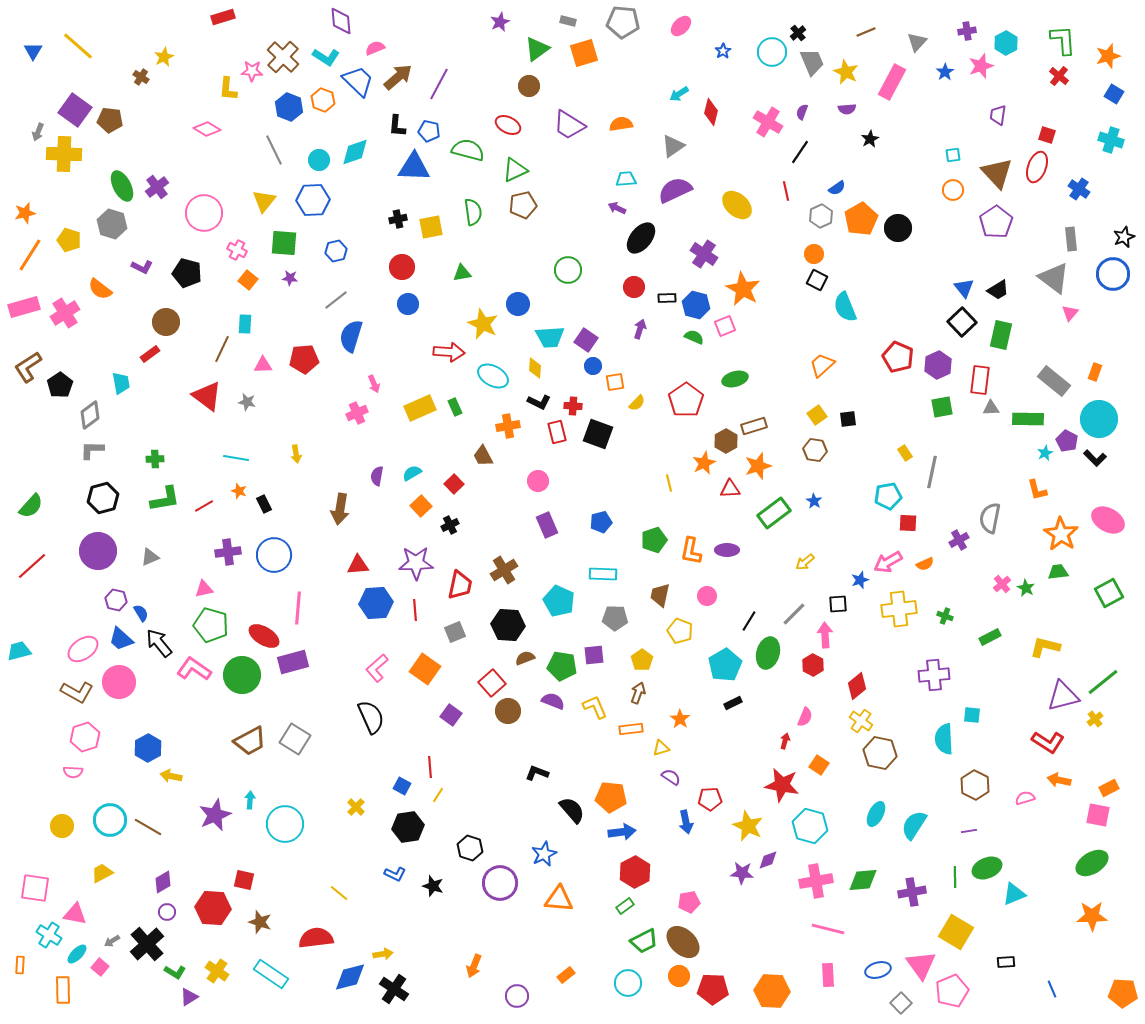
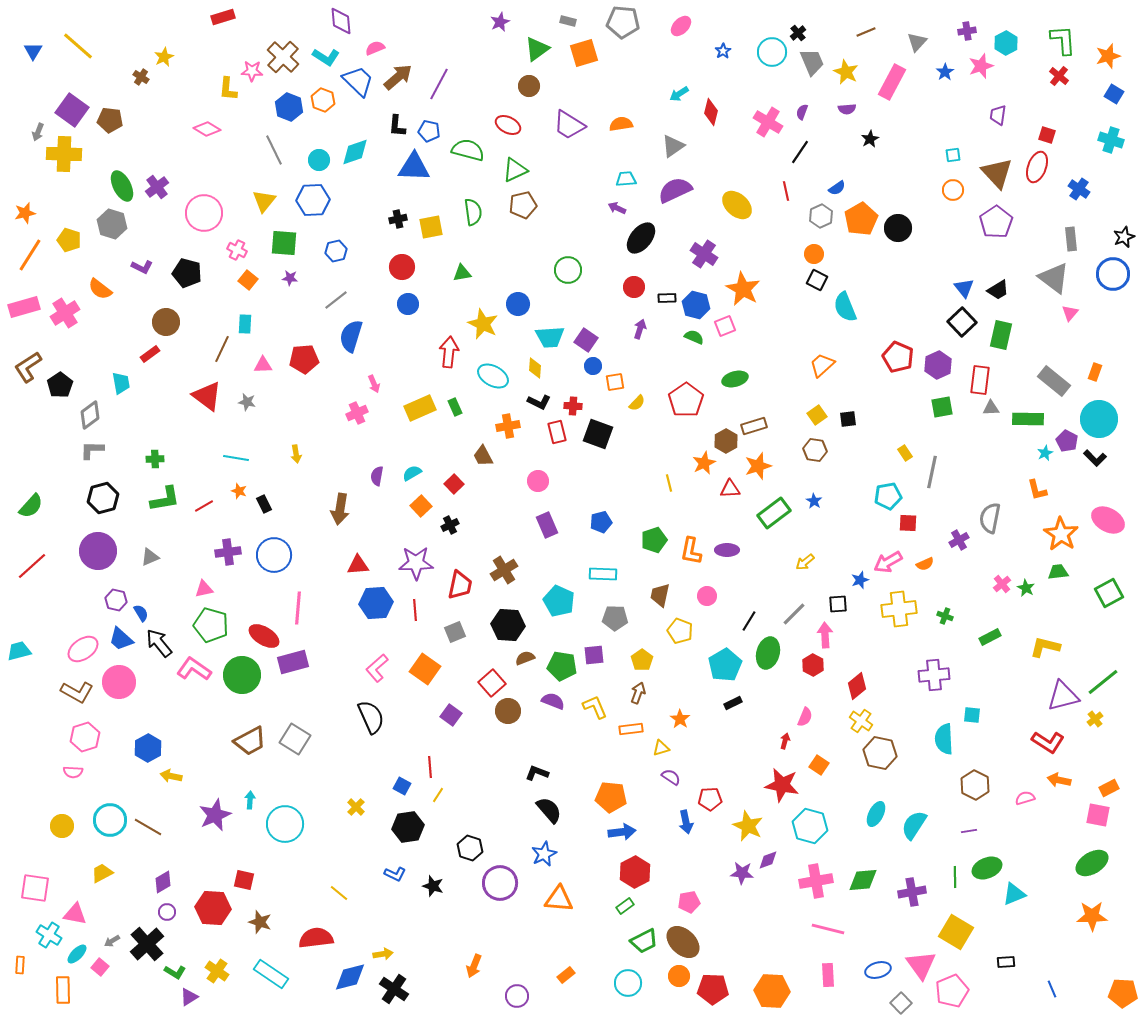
purple square at (75, 110): moved 3 px left
red arrow at (449, 352): rotated 88 degrees counterclockwise
black semicircle at (572, 810): moved 23 px left
